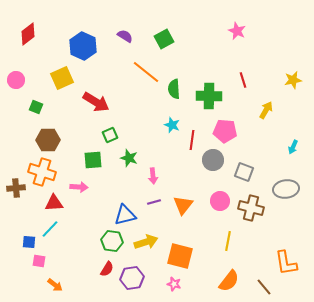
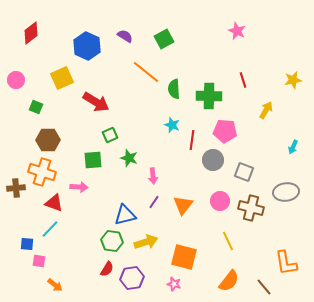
red diamond at (28, 34): moved 3 px right, 1 px up
blue hexagon at (83, 46): moved 4 px right
gray ellipse at (286, 189): moved 3 px down
purple line at (154, 202): rotated 40 degrees counterclockwise
red triangle at (54, 203): rotated 24 degrees clockwise
yellow line at (228, 241): rotated 36 degrees counterclockwise
blue square at (29, 242): moved 2 px left, 2 px down
orange square at (180, 256): moved 4 px right, 1 px down
